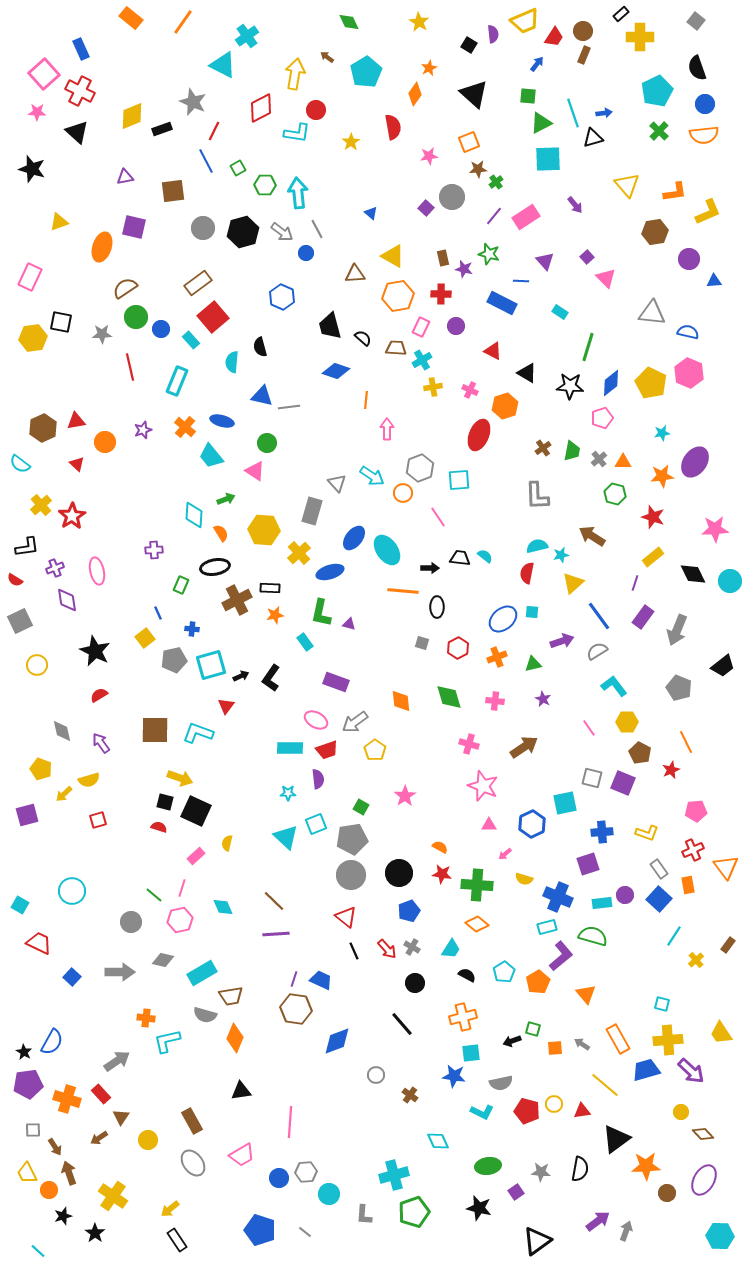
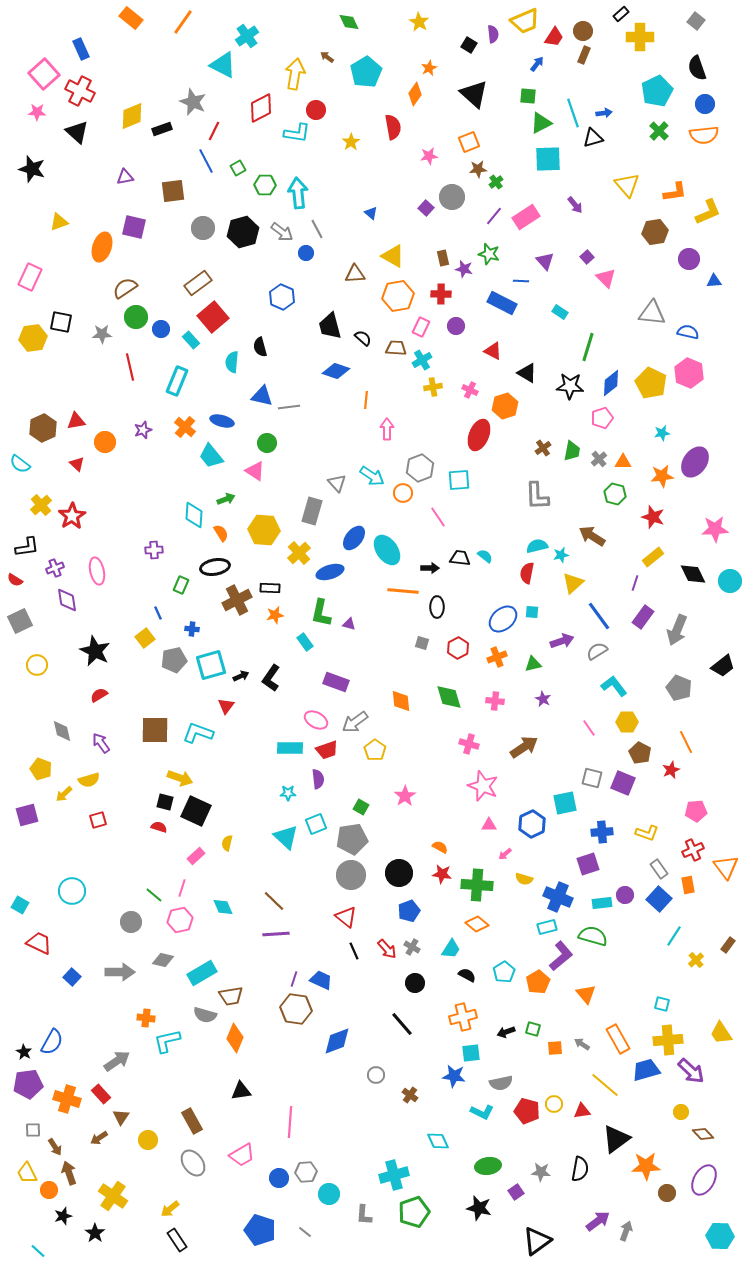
black arrow at (512, 1041): moved 6 px left, 9 px up
